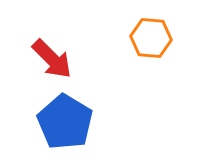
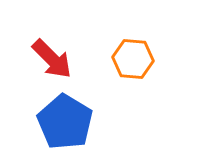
orange hexagon: moved 18 px left, 21 px down
